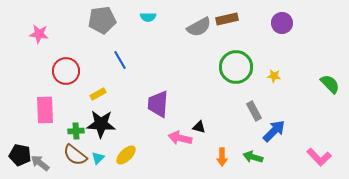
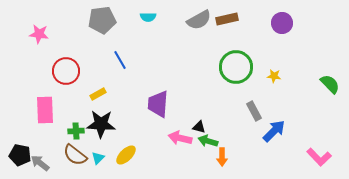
gray semicircle: moved 7 px up
green arrow: moved 45 px left, 16 px up
